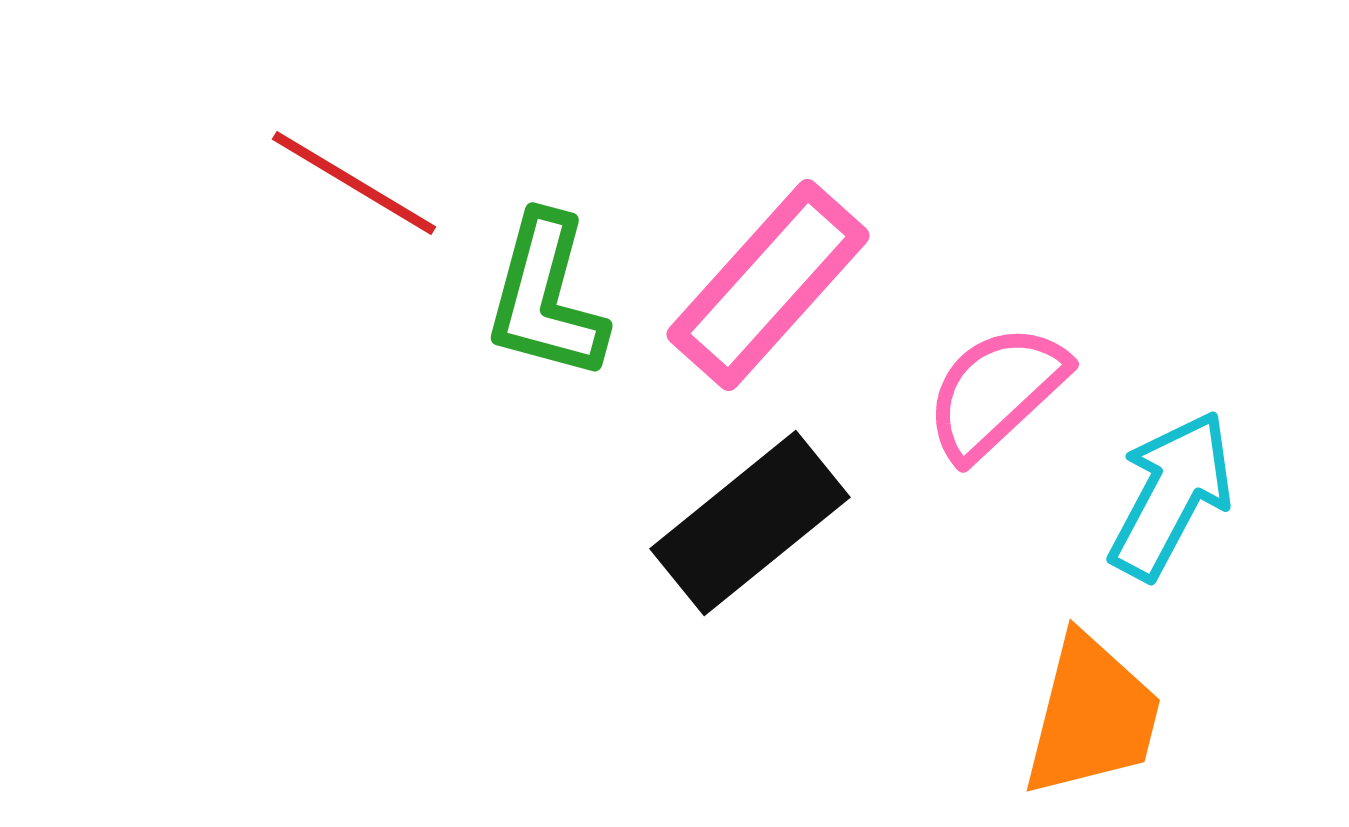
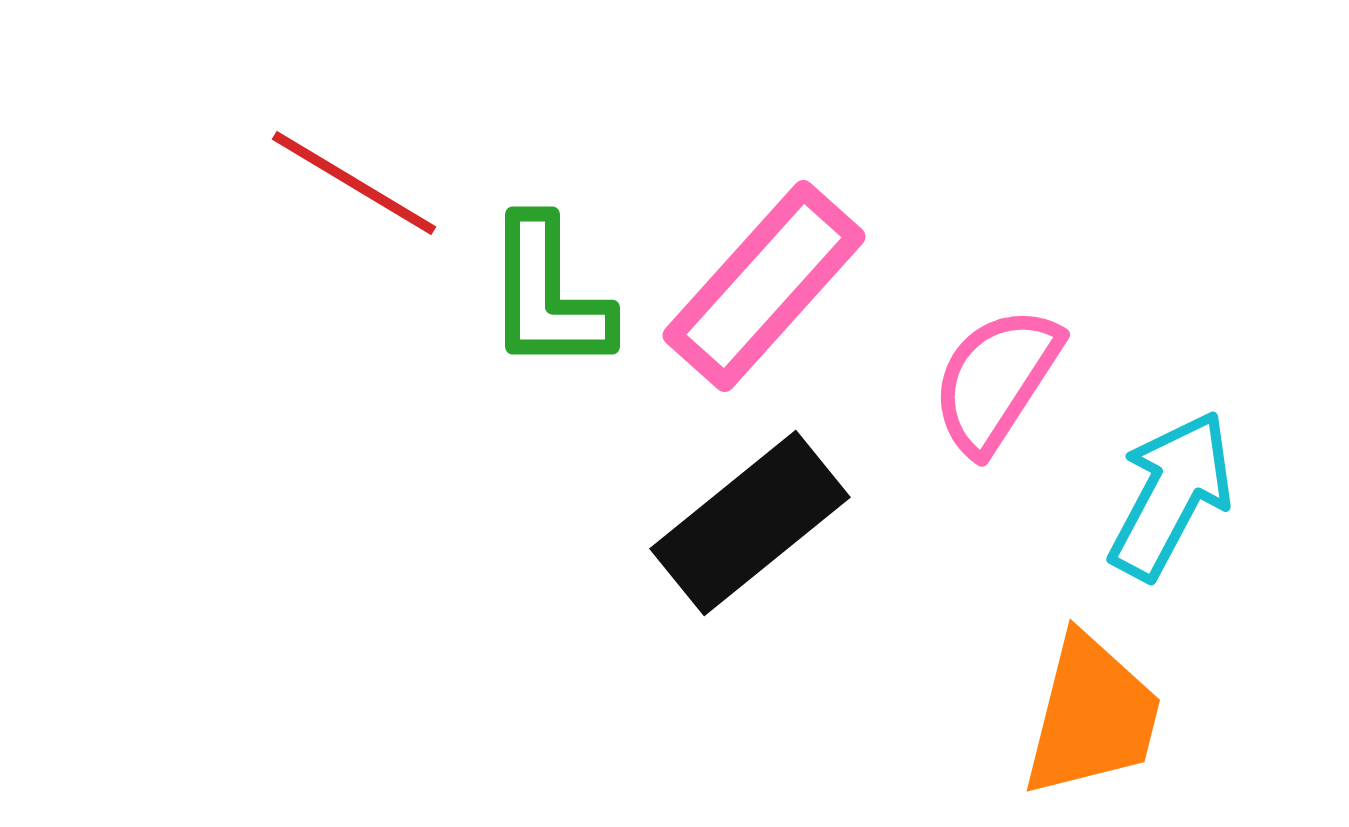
pink rectangle: moved 4 px left, 1 px down
green L-shape: moved 2 px right, 2 px up; rotated 15 degrees counterclockwise
pink semicircle: moved 12 px up; rotated 14 degrees counterclockwise
